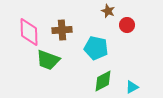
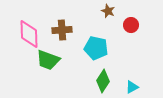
red circle: moved 4 px right
pink diamond: moved 2 px down
green diamond: rotated 30 degrees counterclockwise
